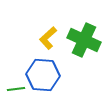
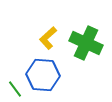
green cross: moved 2 px right, 3 px down
green line: moved 1 px left; rotated 60 degrees clockwise
